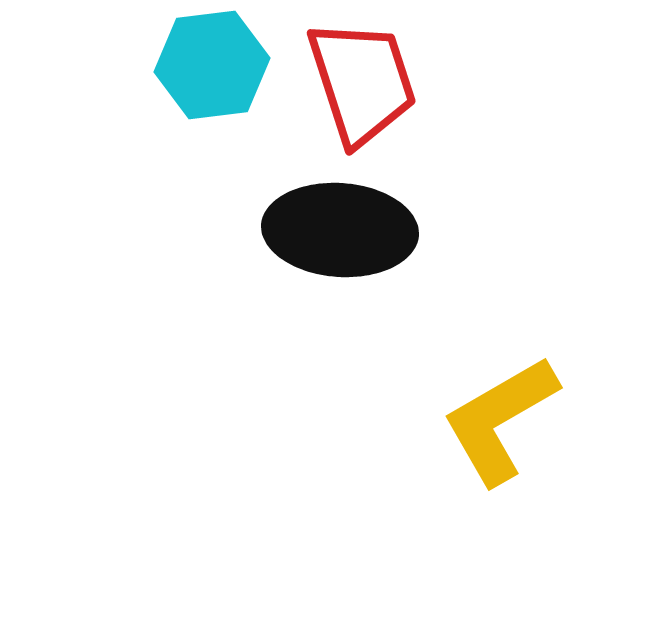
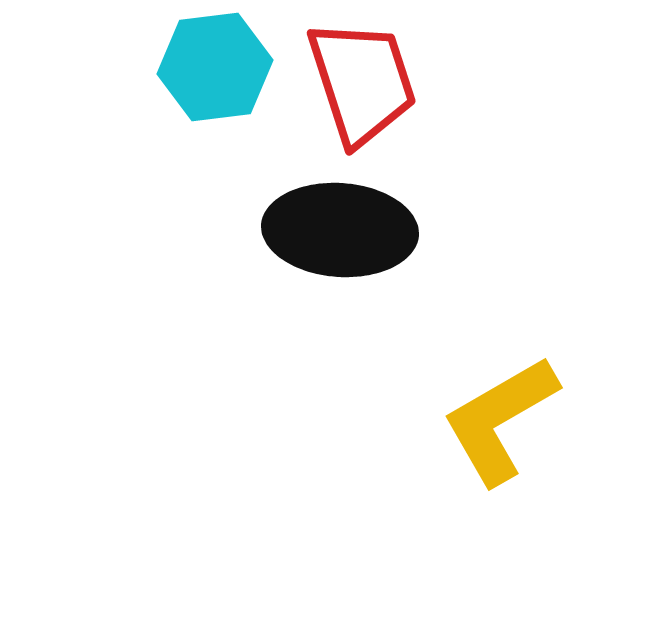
cyan hexagon: moved 3 px right, 2 px down
